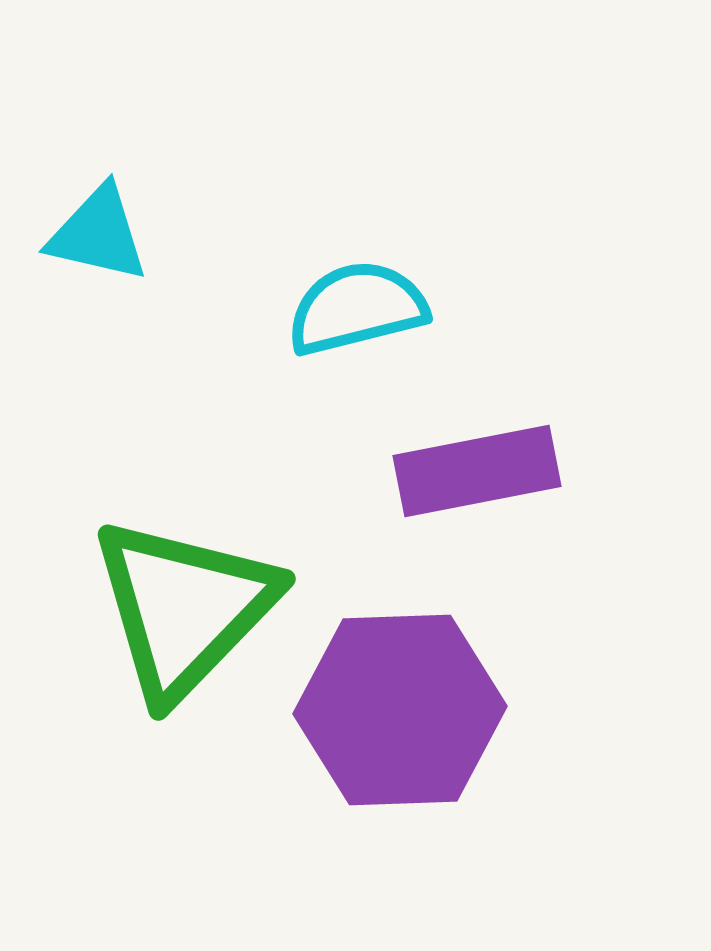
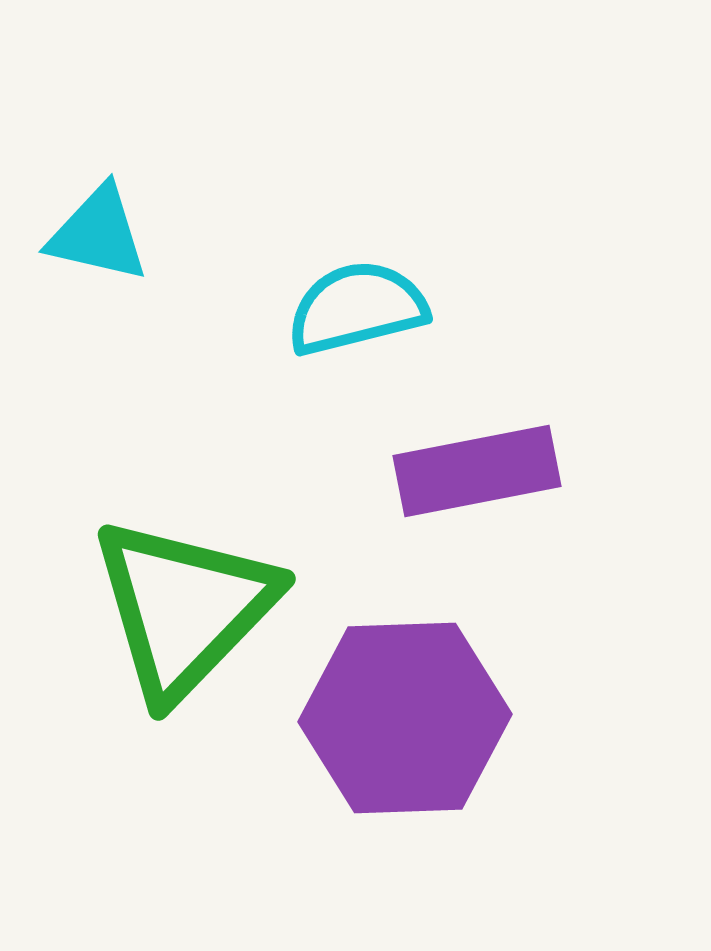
purple hexagon: moved 5 px right, 8 px down
